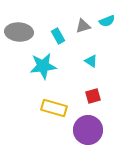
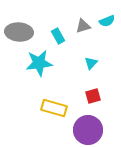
cyan triangle: moved 2 px down; rotated 40 degrees clockwise
cyan star: moved 4 px left, 3 px up
